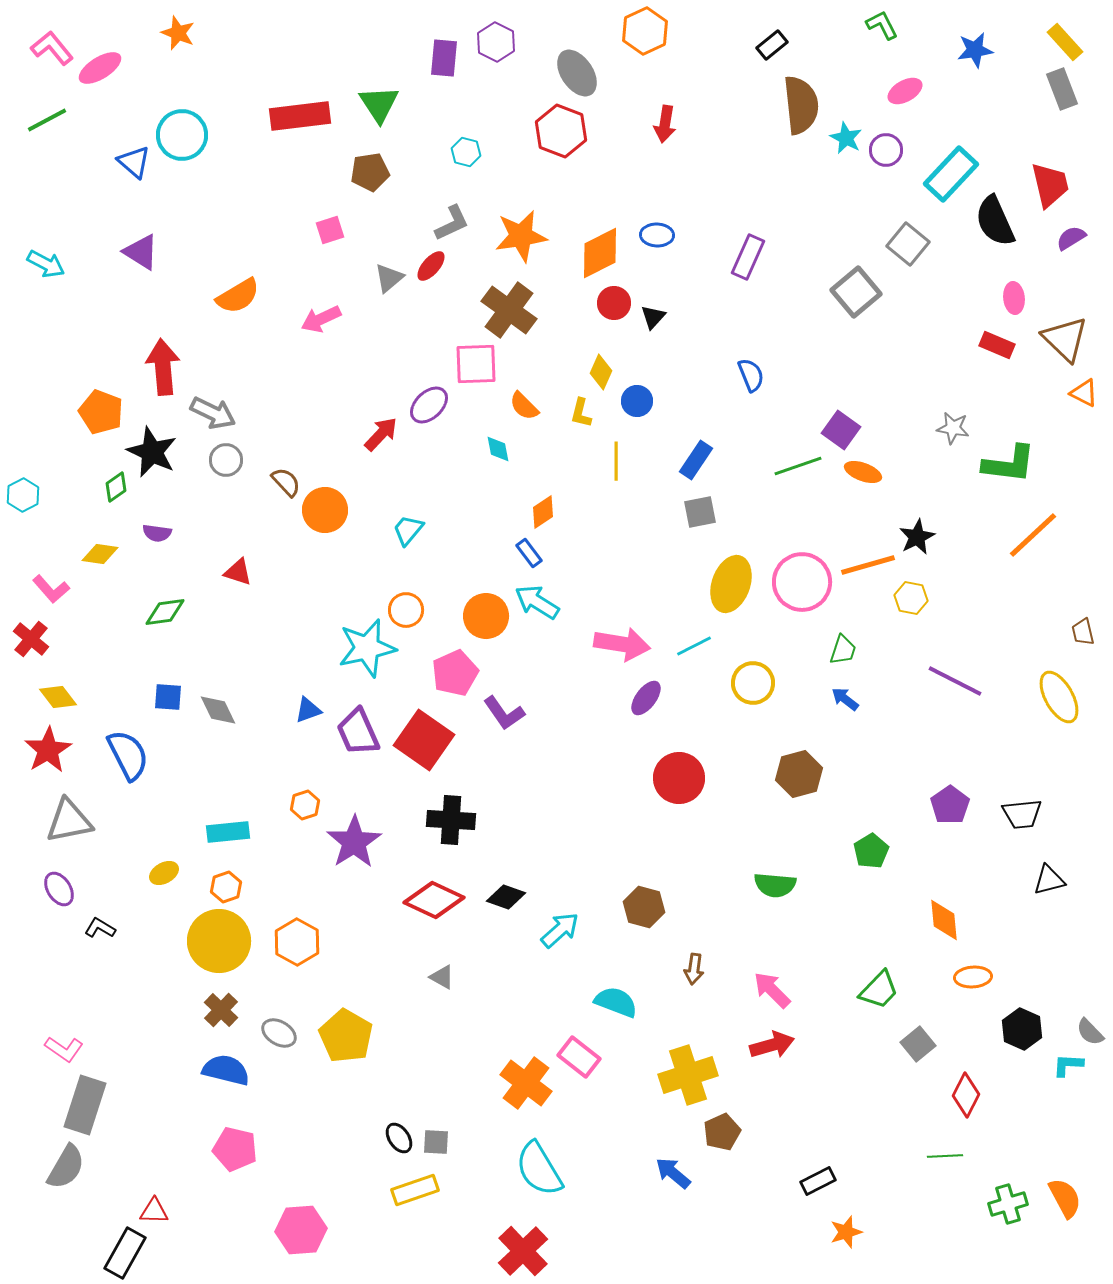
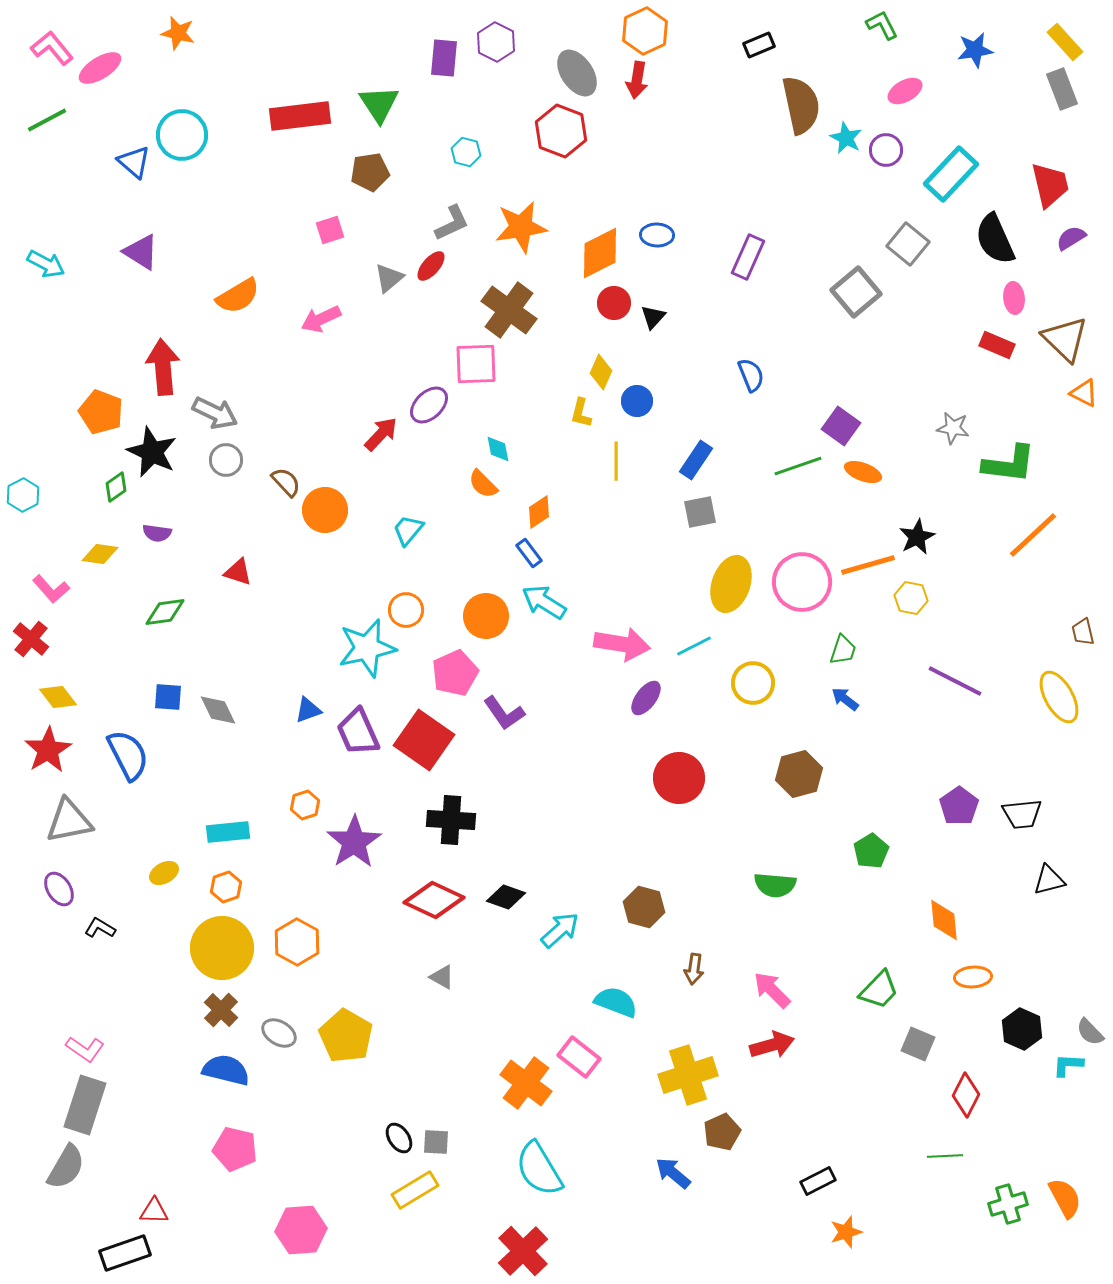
orange star at (178, 33): rotated 8 degrees counterclockwise
black rectangle at (772, 45): moved 13 px left; rotated 16 degrees clockwise
brown semicircle at (801, 105): rotated 6 degrees counterclockwise
red arrow at (665, 124): moved 28 px left, 44 px up
black semicircle at (995, 221): moved 18 px down
orange star at (521, 236): moved 9 px up
orange semicircle at (524, 406): moved 41 px left, 78 px down
gray arrow at (213, 413): moved 2 px right
purple square at (841, 430): moved 4 px up
orange diamond at (543, 512): moved 4 px left
cyan arrow at (537, 602): moved 7 px right
purple pentagon at (950, 805): moved 9 px right, 1 px down
yellow circle at (219, 941): moved 3 px right, 7 px down
gray square at (918, 1044): rotated 28 degrees counterclockwise
pink L-shape at (64, 1049): moved 21 px right
yellow rectangle at (415, 1190): rotated 12 degrees counterclockwise
black rectangle at (125, 1253): rotated 42 degrees clockwise
